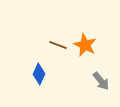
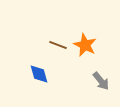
blue diamond: rotated 40 degrees counterclockwise
